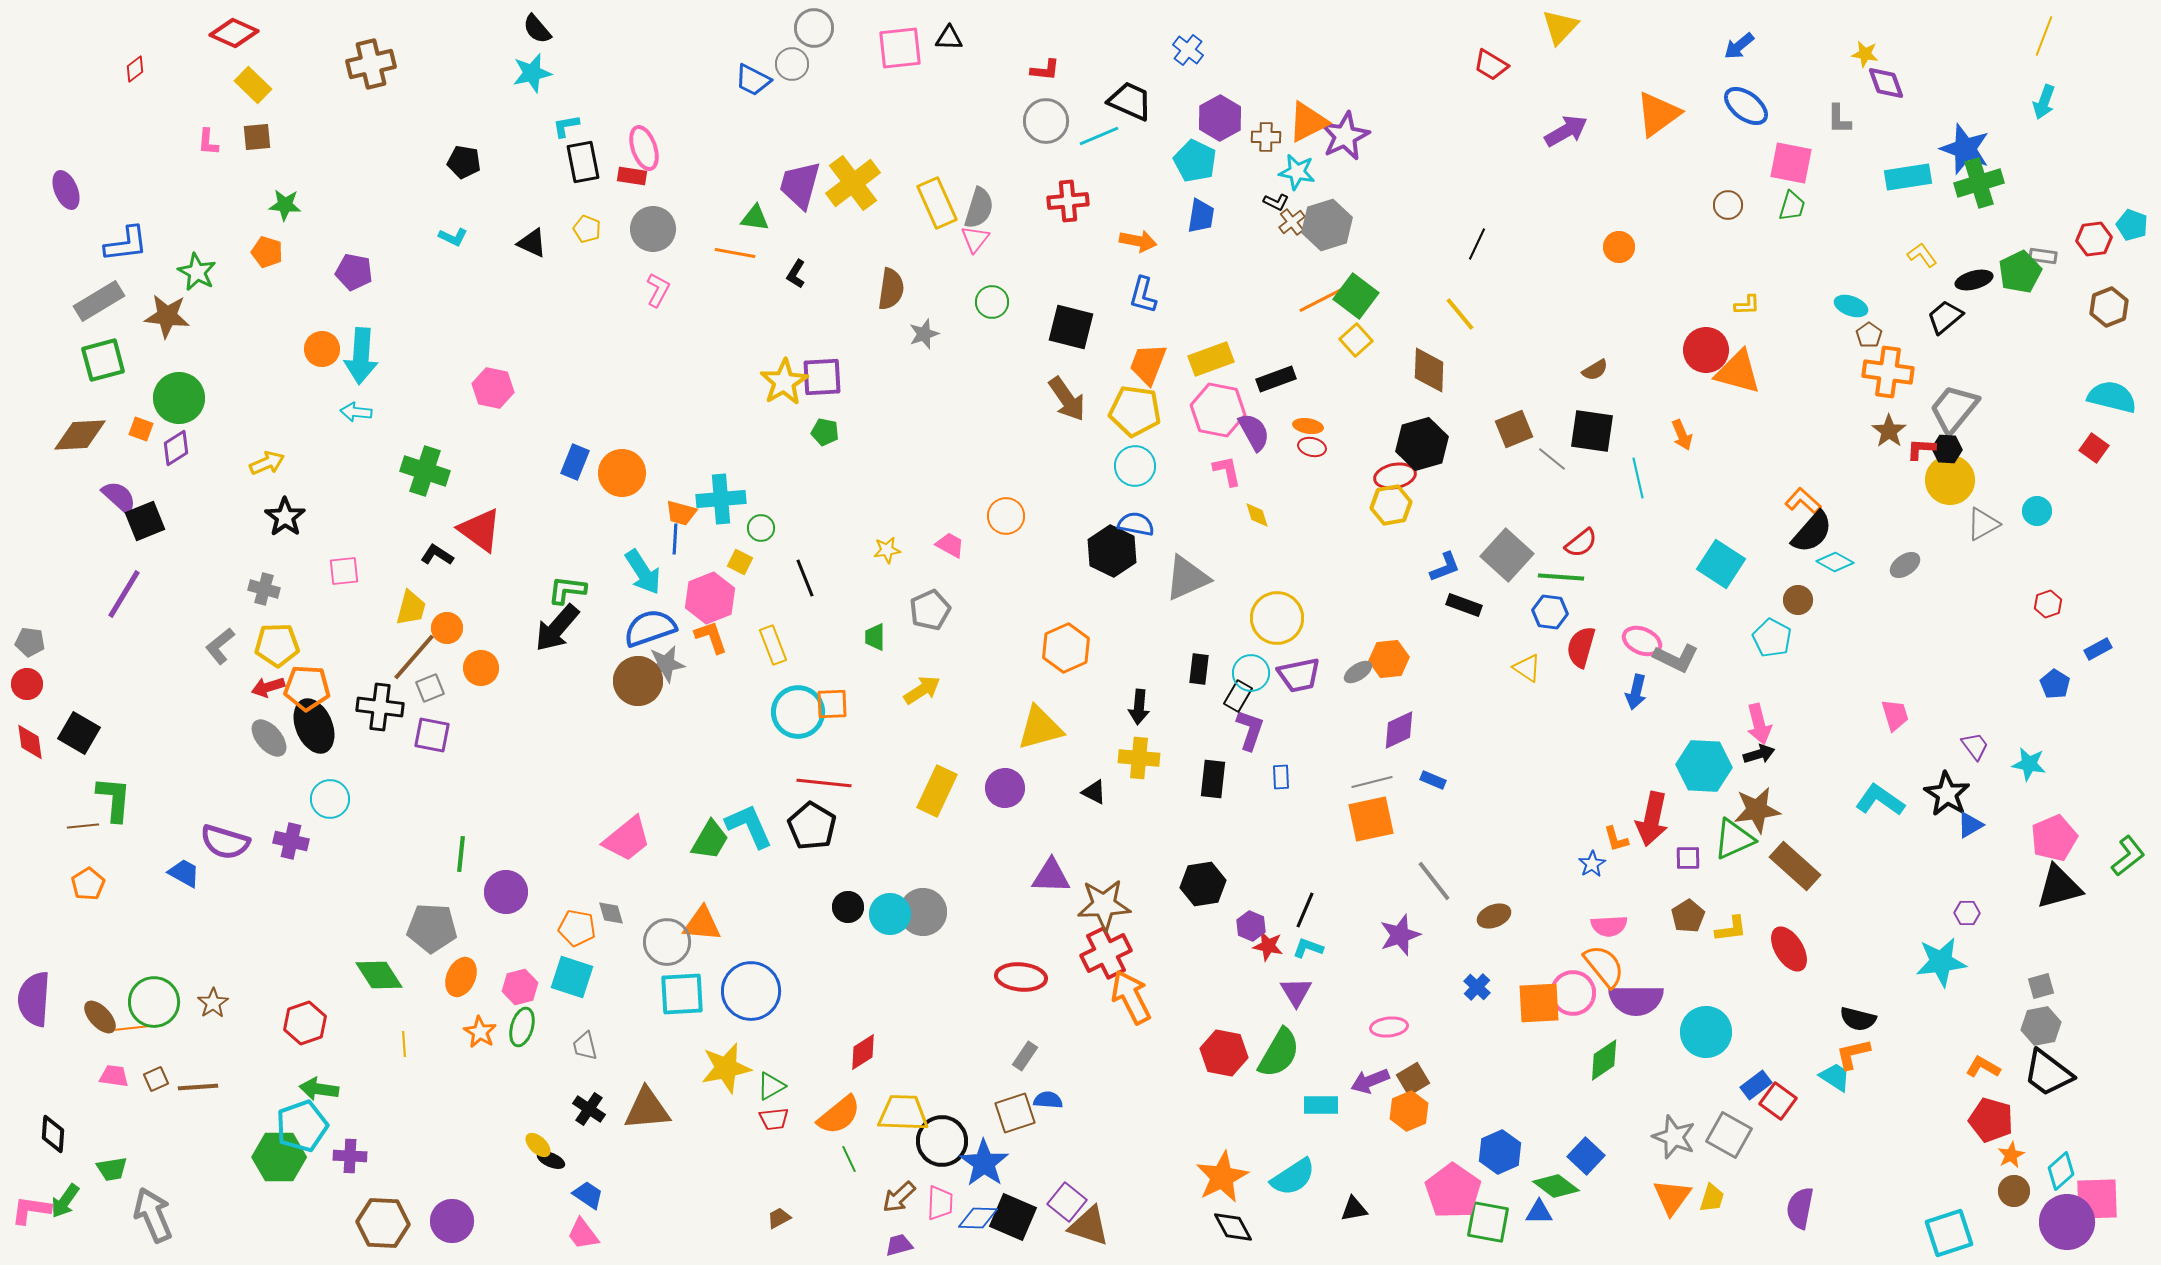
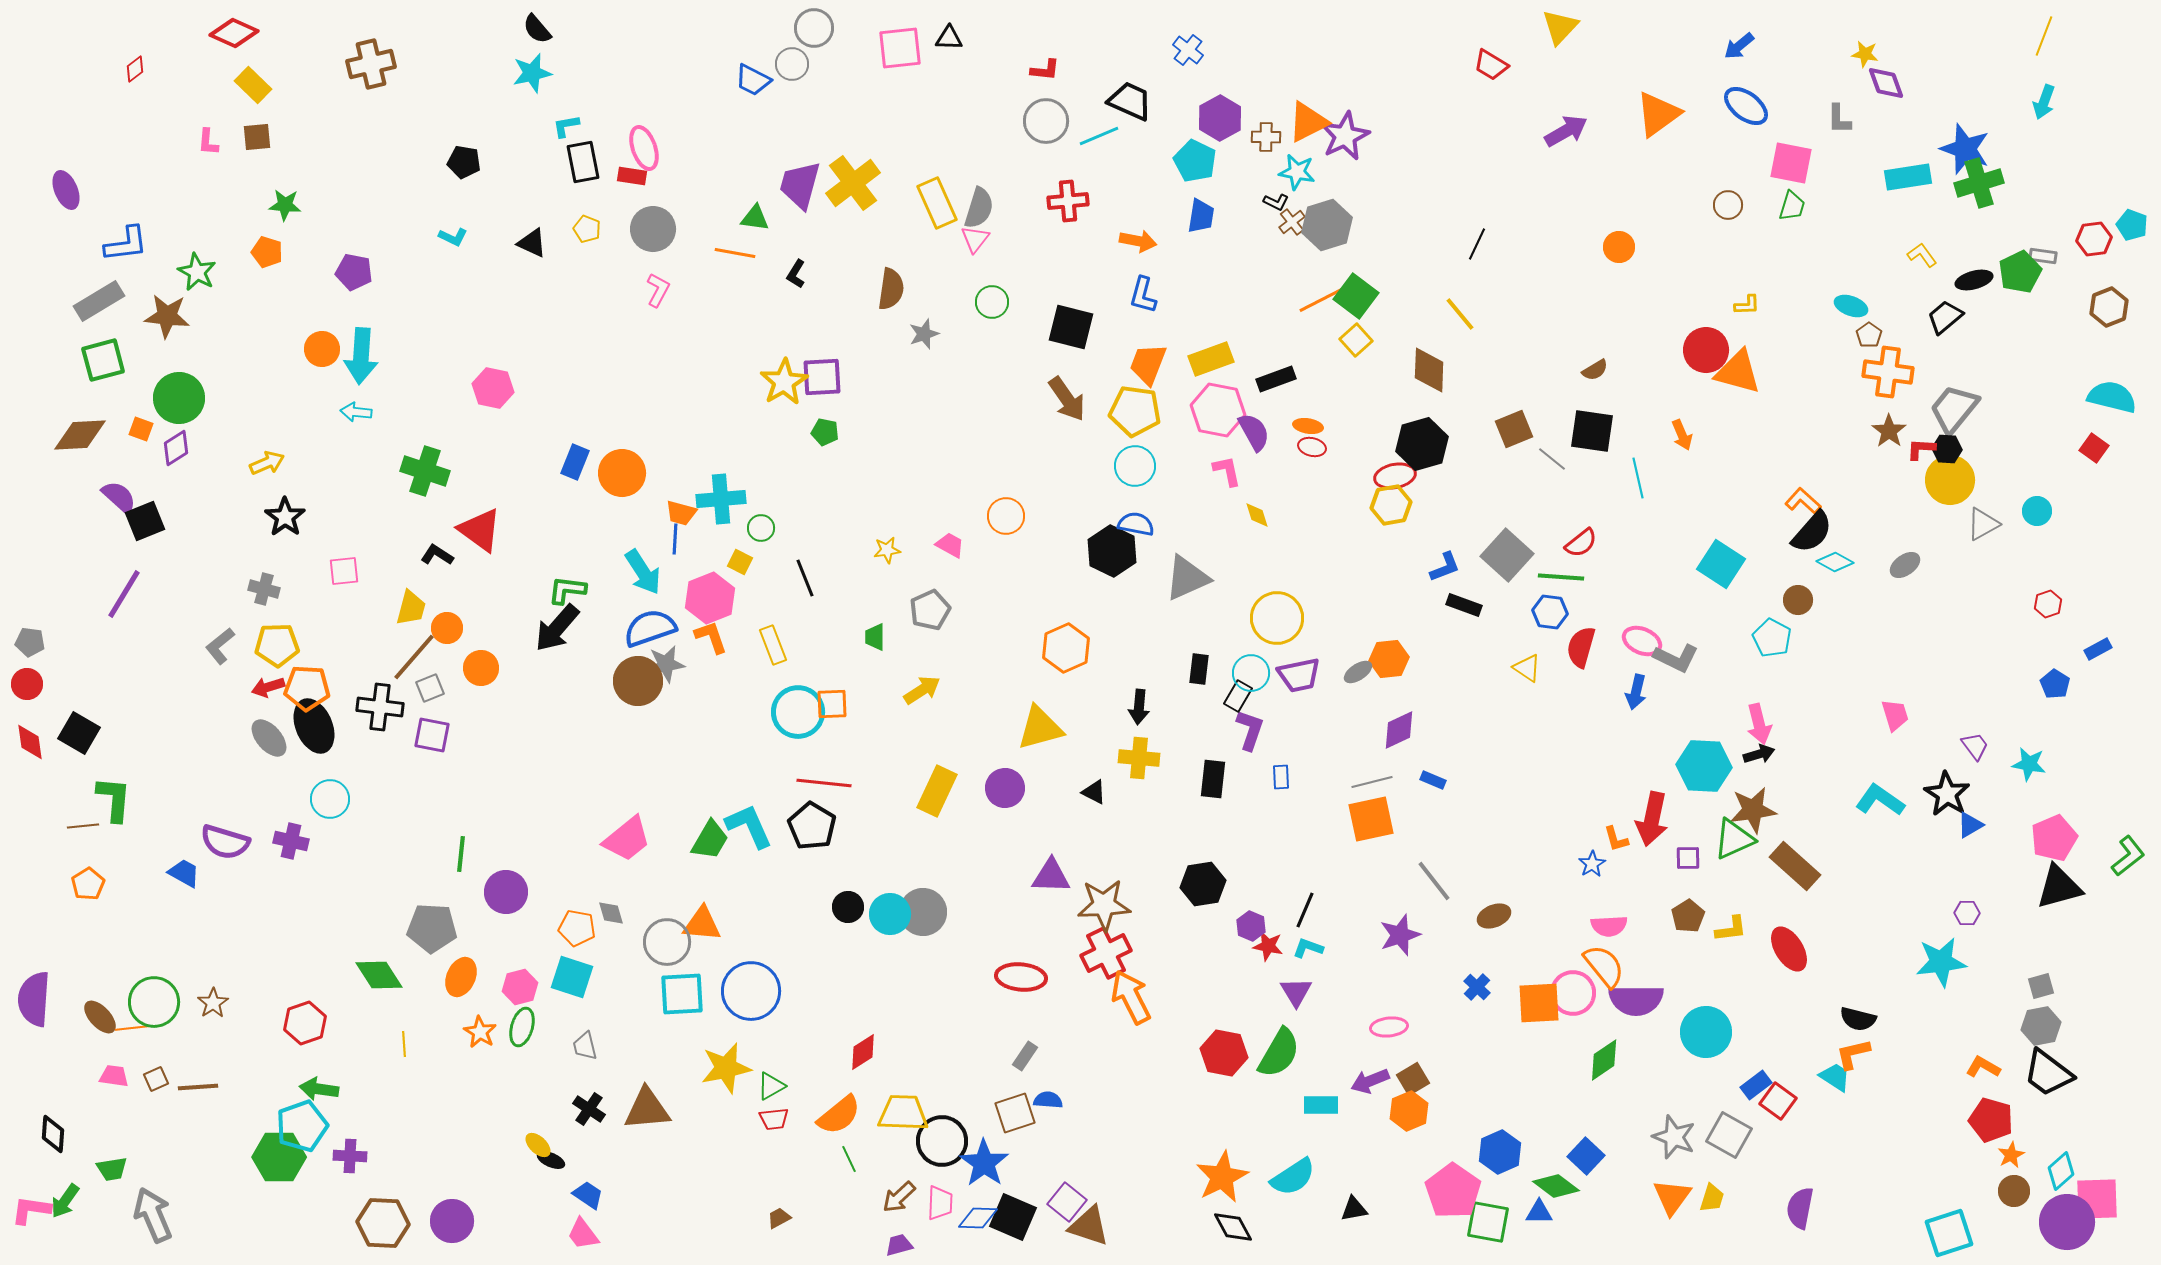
brown star at (1757, 810): moved 4 px left
